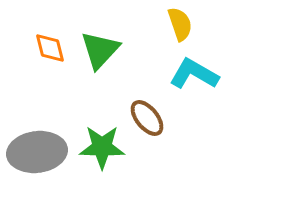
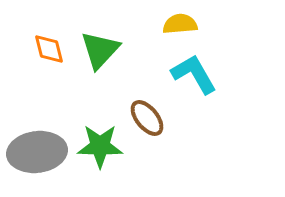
yellow semicircle: rotated 76 degrees counterclockwise
orange diamond: moved 1 px left, 1 px down
cyan L-shape: rotated 30 degrees clockwise
green star: moved 2 px left, 1 px up
